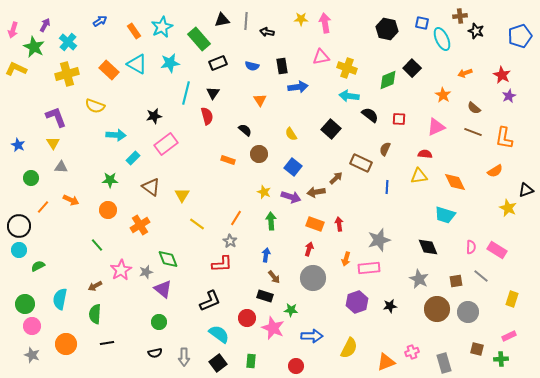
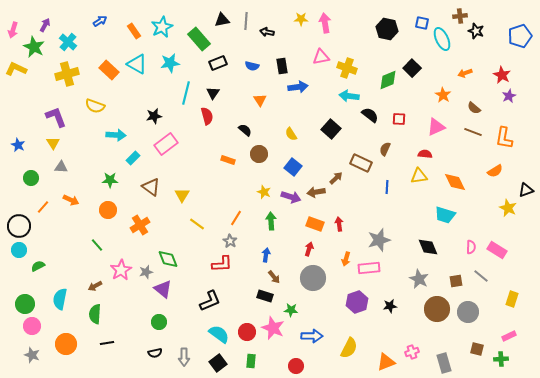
red circle at (247, 318): moved 14 px down
